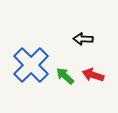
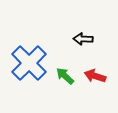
blue cross: moved 2 px left, 2 px up
red arrow: moved 2 px right, 1 px down
